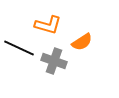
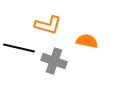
orange semicircle: moved 5 px right, 1 px up; rotated 135 degrees counterclockwise
black line: rotated 12 degrees counterclockwise
